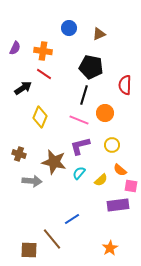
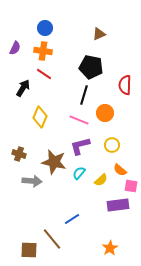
blue circle: moved 24 px left
black arrow: rotated 24 degrees counterclockwise
